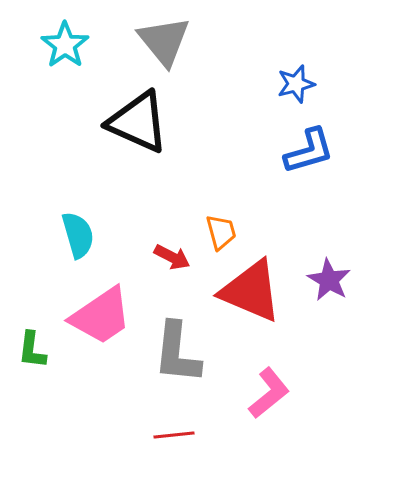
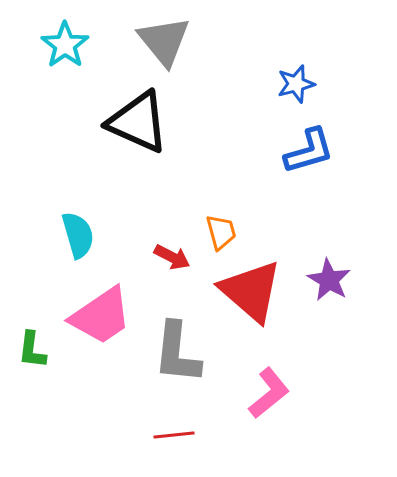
red triangle: rotated 18 degrees clockwise
